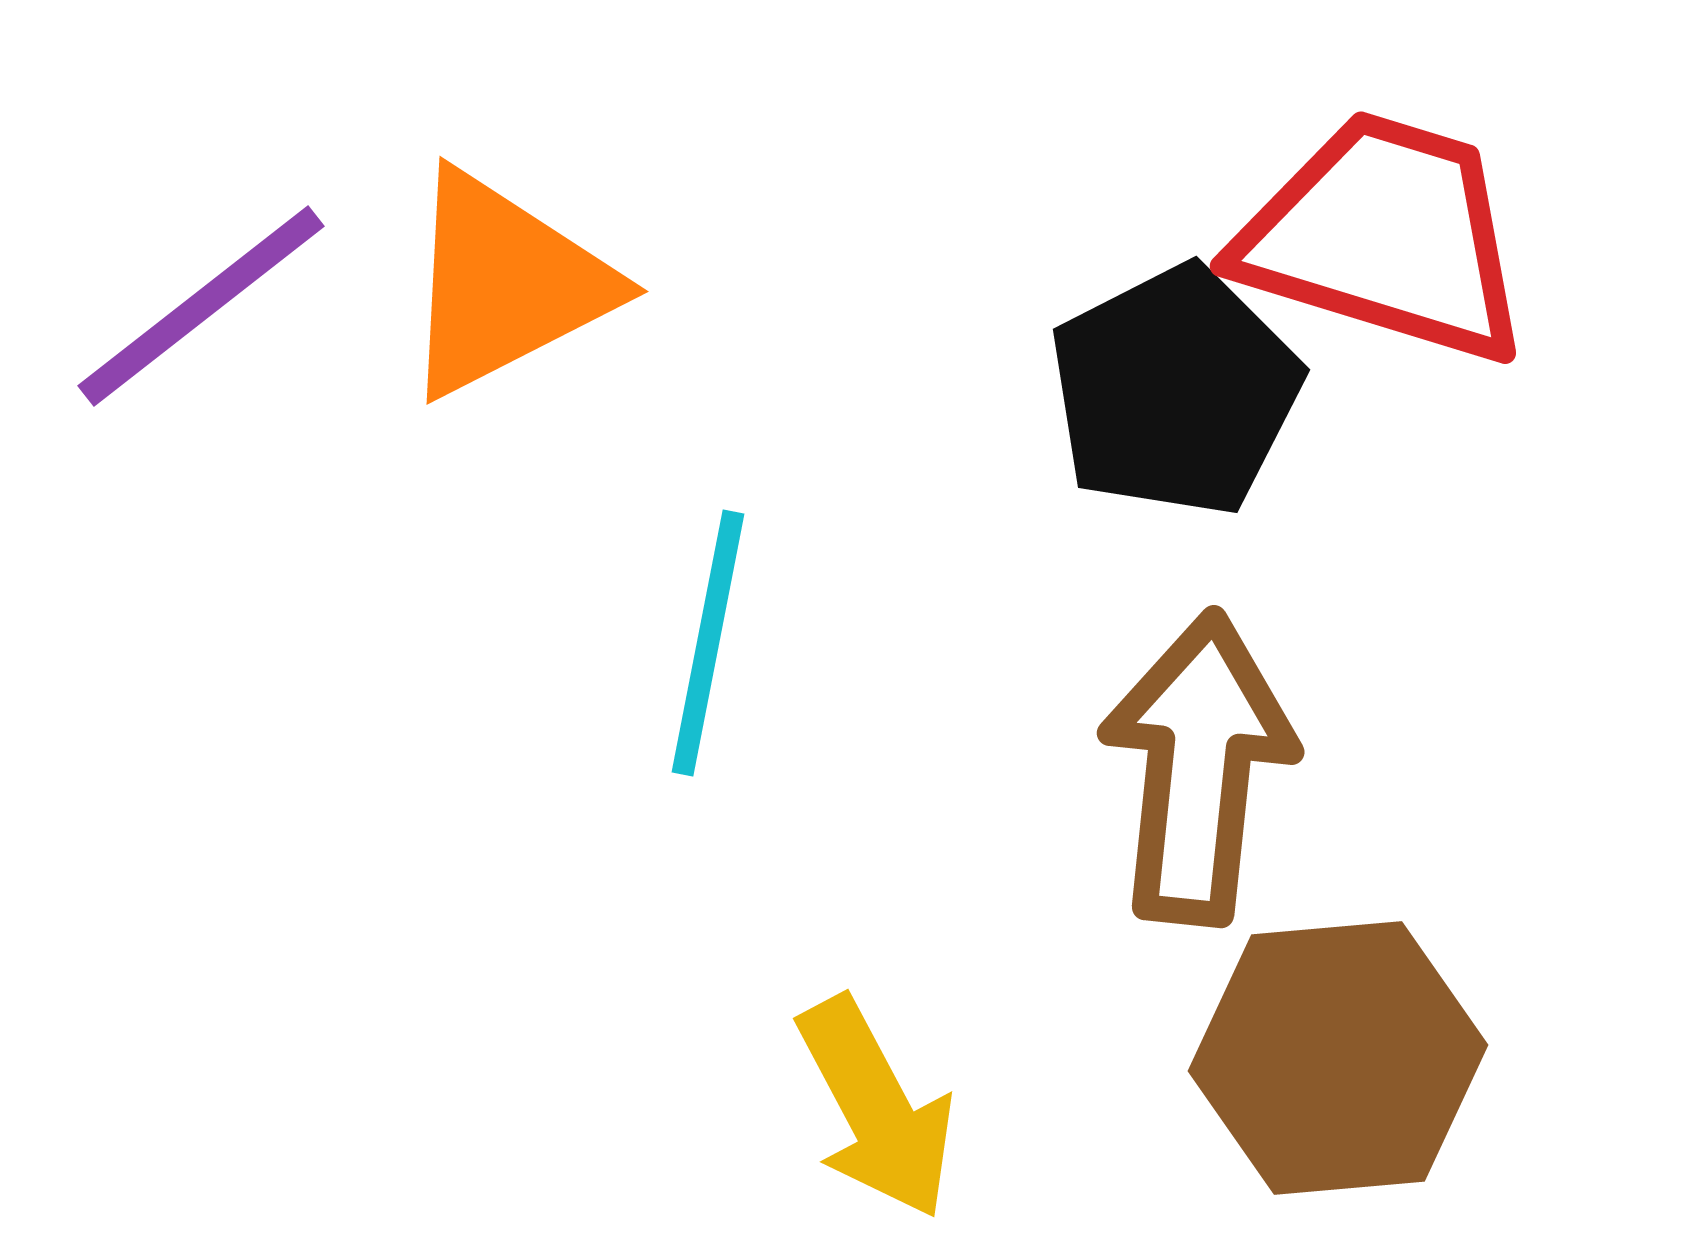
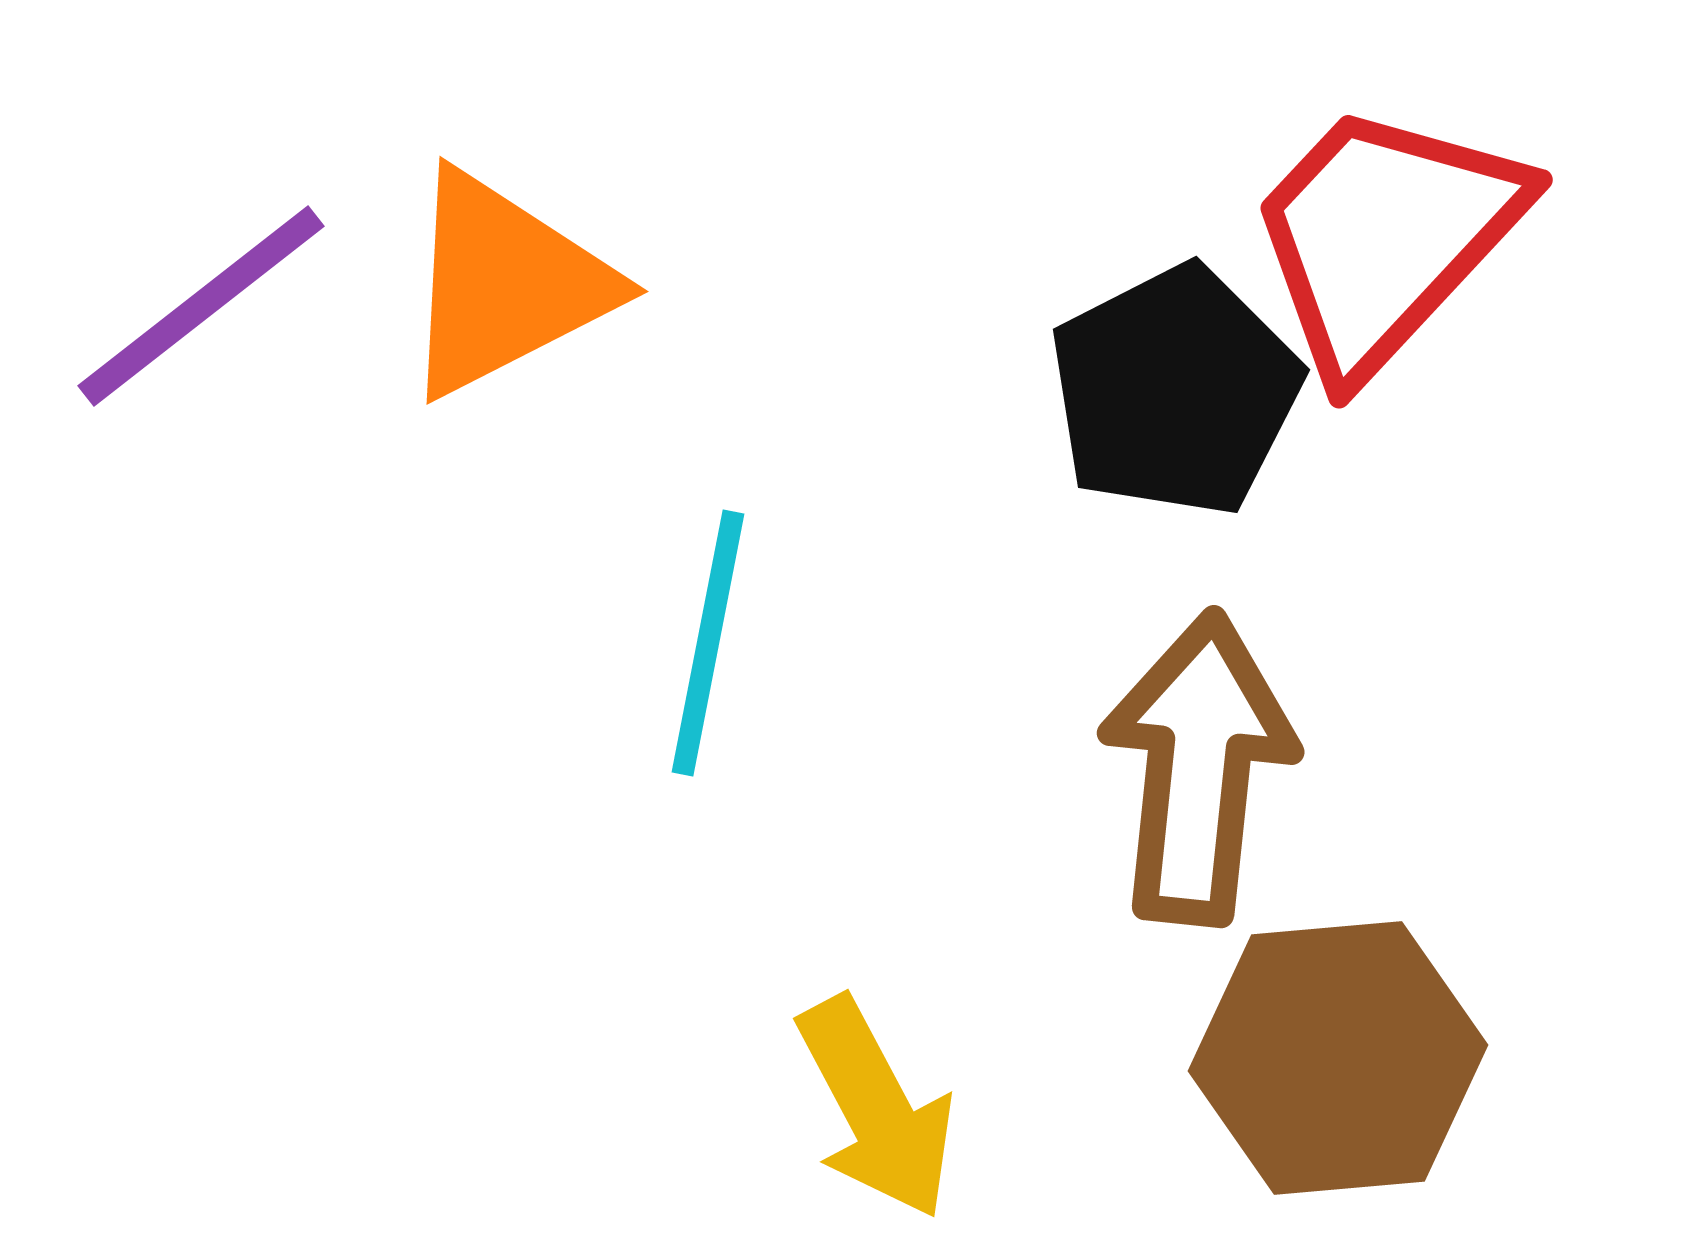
red trapezoid: rotated 64 degrees counterclockwise
